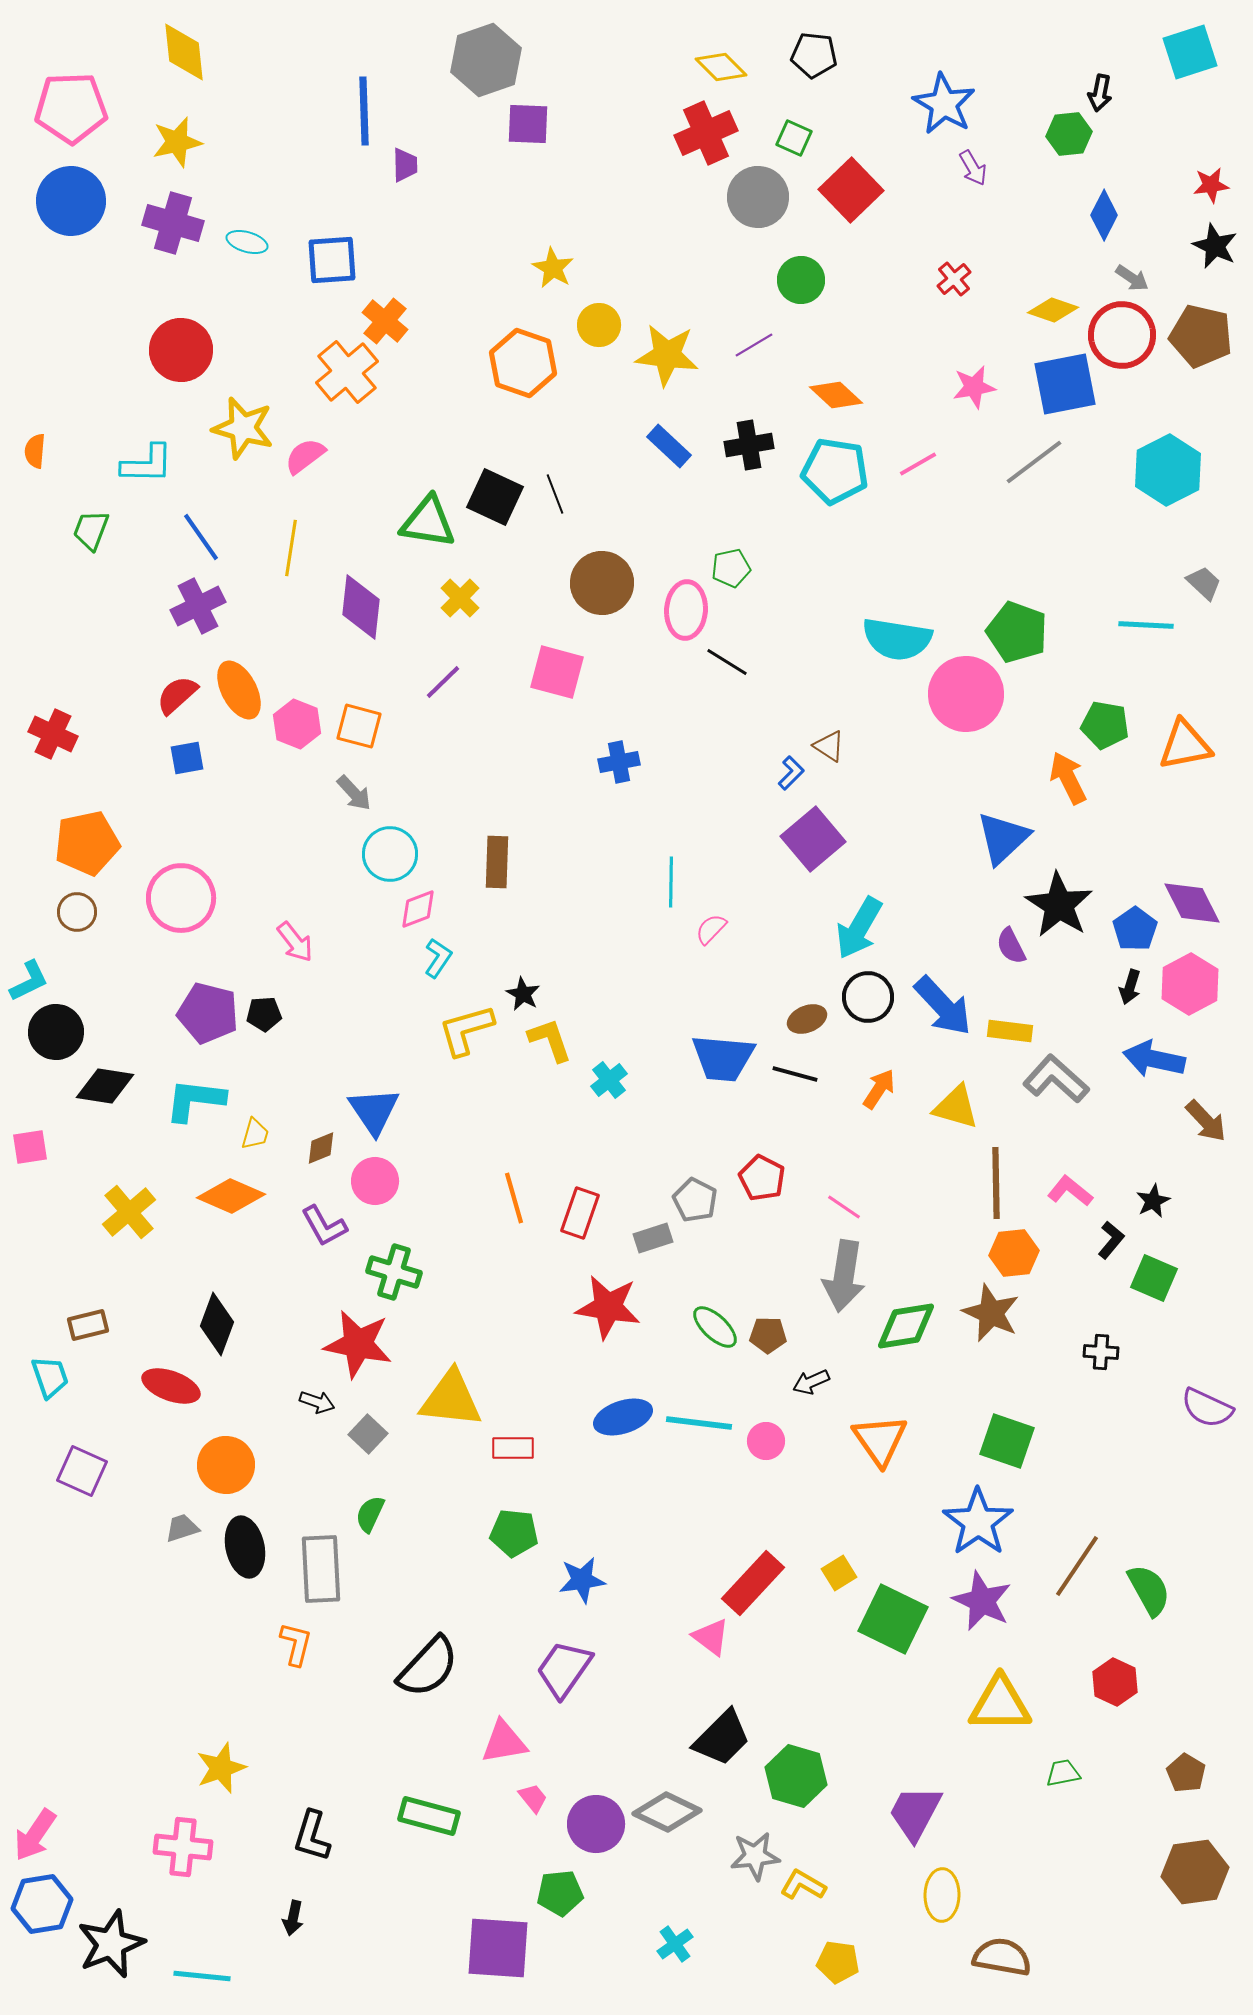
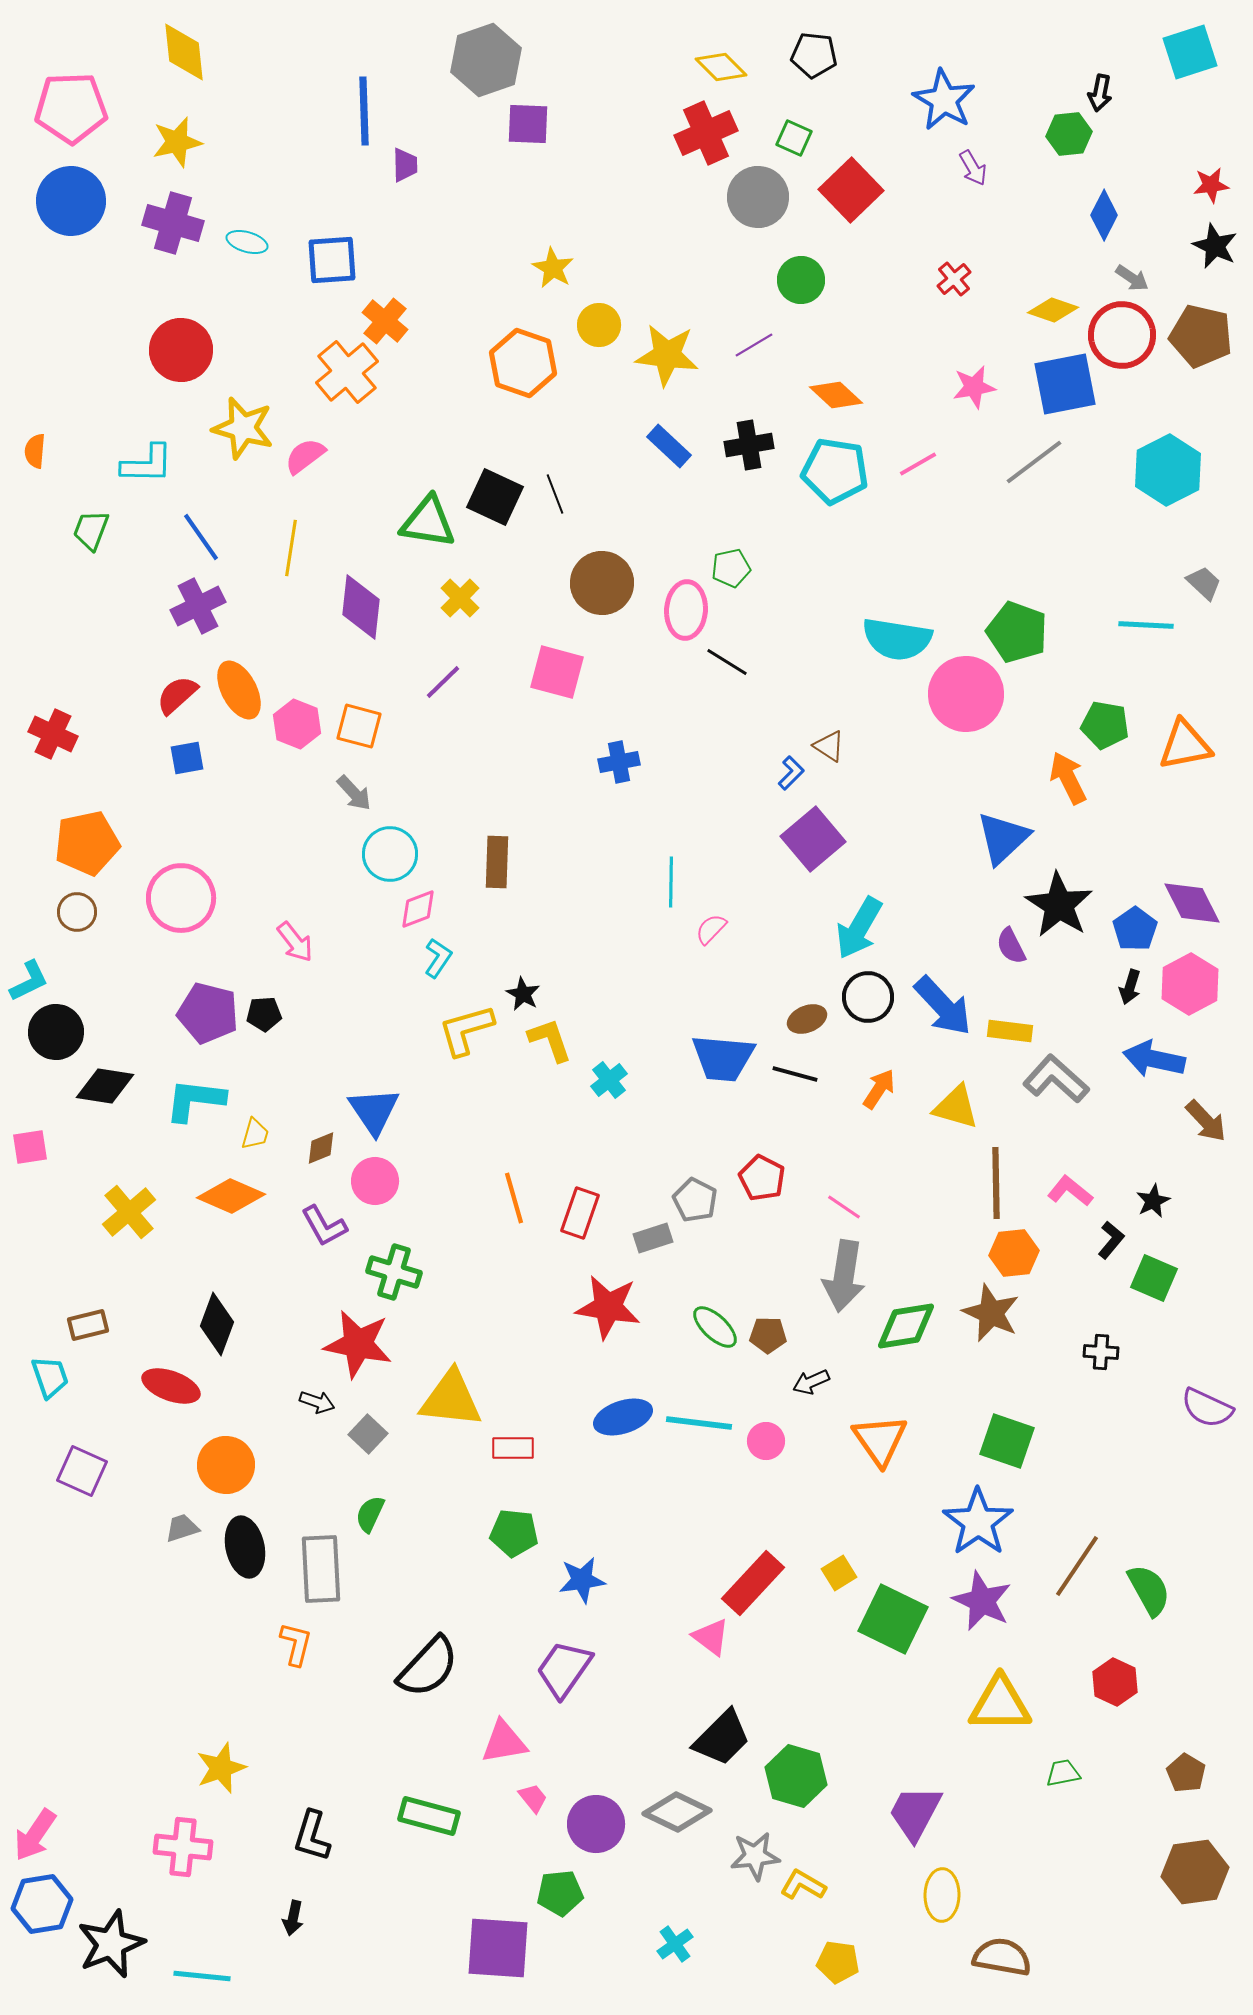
blue star at (944, 104): moved 4 px up
gray diamond at (667, 1812): moved 10 px right
